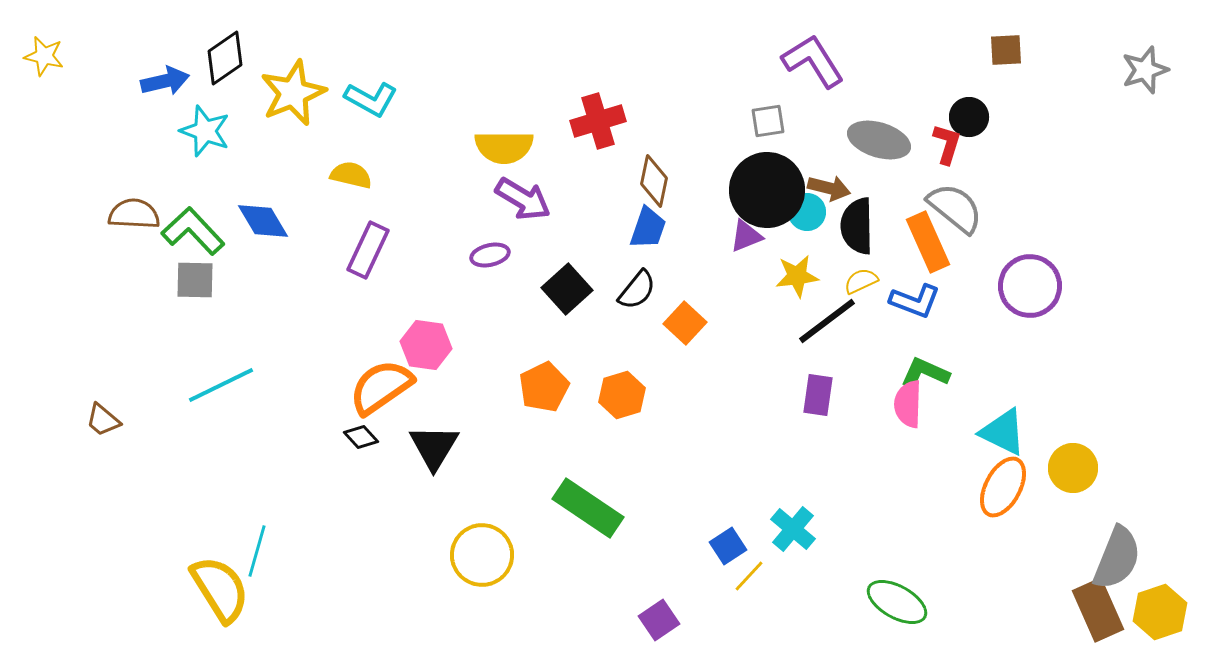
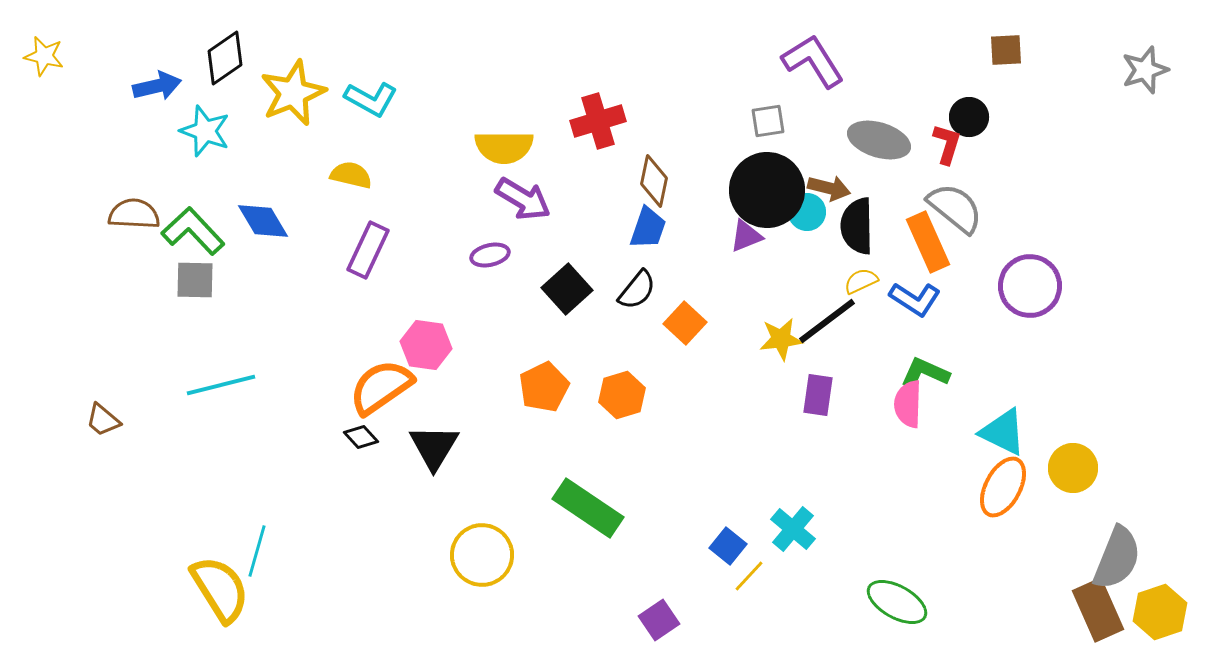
blue arrow at (165, 81): moved 8 px left, 5 px down
yellow star at (797, 276): moved 16 px left, 63 px down
blue L-shape at (915, 301): moved 2 px up; rotated 12 degrees clockwise
cyan line at (221, 385): rotated 12 degrees clockwise
blue square at (728, 546): rotated 18 degrees counterclockwise
